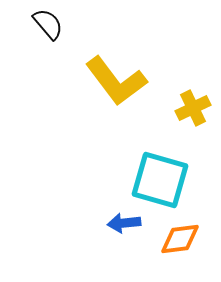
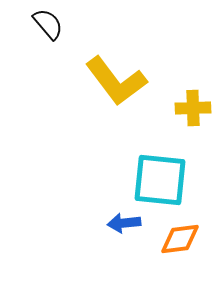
yellow cross: rotated 24 degrees clockwise
cyan square: rotated 10 degrees counterclockwise
